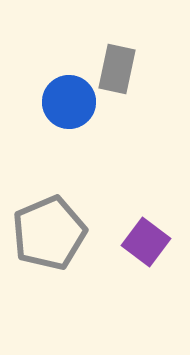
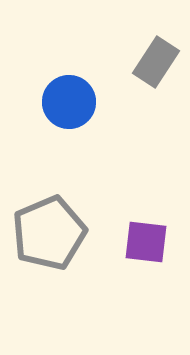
gray rectangle: moved 39 px right, 7 px up; rotated 21 degrees clockwise
purple square: rotated 30 degrees counterclockwise
